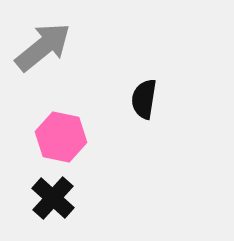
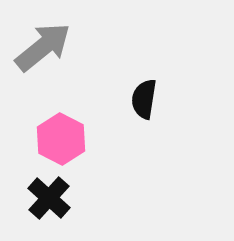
pink hexagon: moved 2 px down; rotated 15 degrees clockwise
black cross: moved 4 px left
